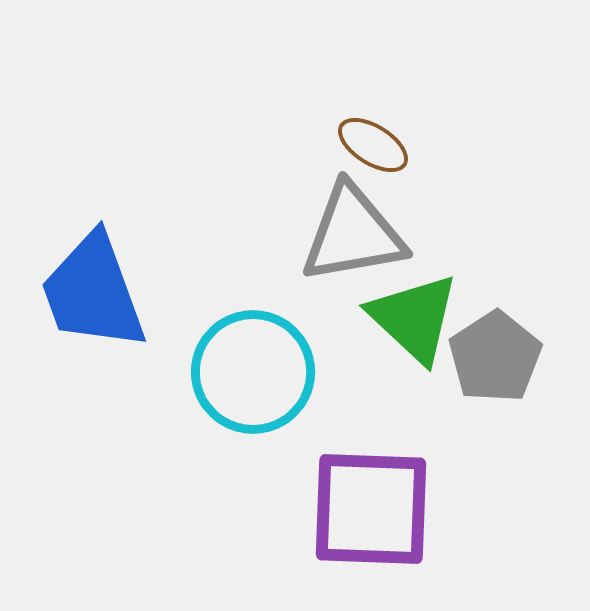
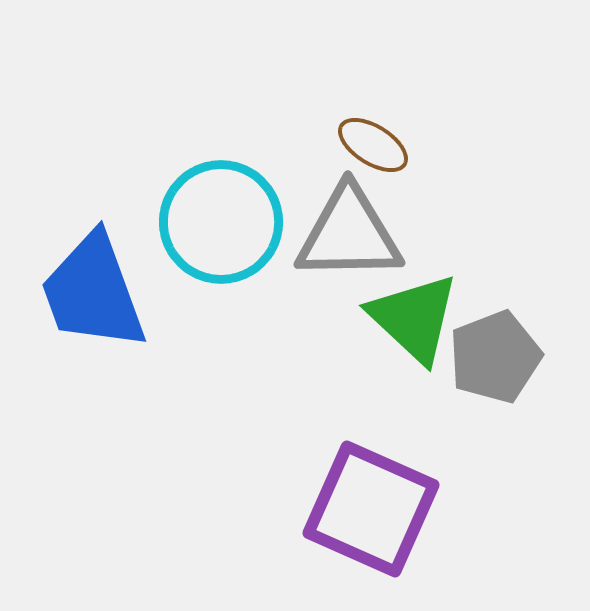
gray triangle: moved 4 px left; rotated 9 degrees clockwise
gray pentagon: rotated 12 degrees clockwise
cyan circle: moved 32 px left, 150 px up
purple square: rotated 22 degrees clockwise
